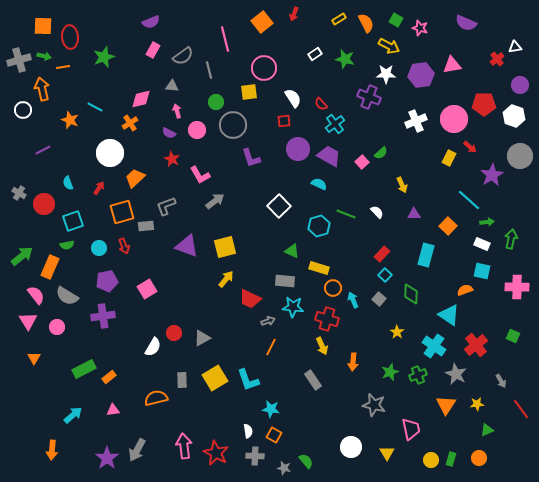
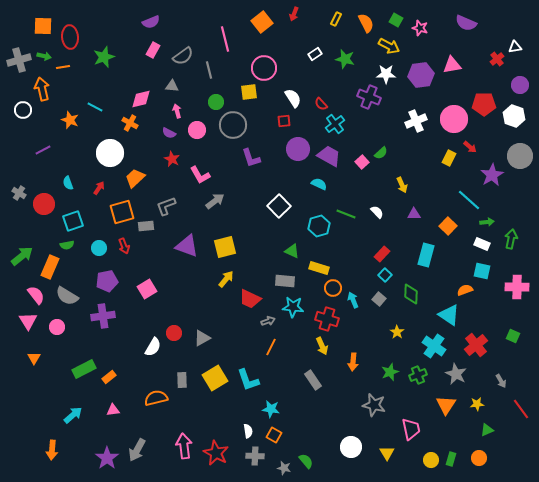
yellow rectangle at (339, 19): moved 3 px left; rotated 32 degrees counterclockwise
orange cross at (130, 123): rotated 28 degrees counterclockwise
